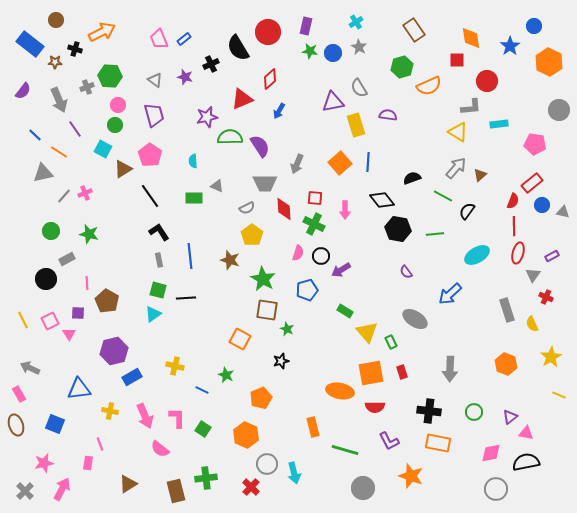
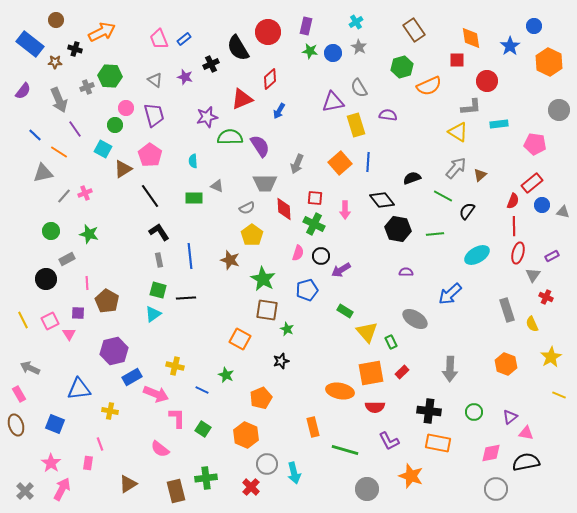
pink circle at (118, 105): moved 8 px right, 3 px down
purple semicircle at (406, 272): rotated 128 degrees clockwise
red rectangle at (402, 372): rotated 64 degrees clockwise
pink arrow at (145, 416): moved 11 px right, 22 px up; rotated 45 degrees counterclockwise
pink star at (44, 463): moved 7 px right; rotated 24 degrees counterclockwise
gray circle at (363, 488): moved 4 px right, 1 px down
